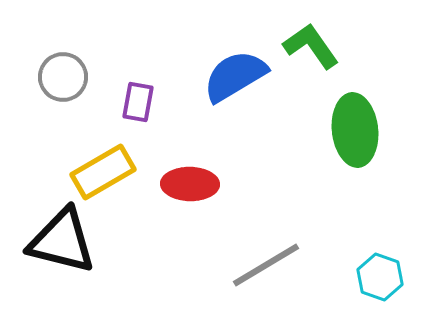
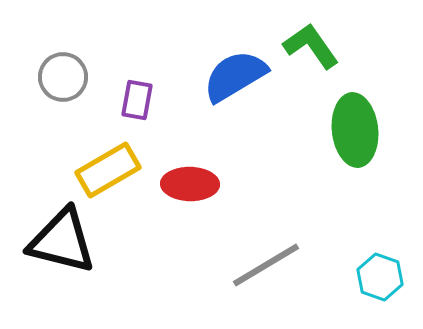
purple rectangle: moved 1 px left, 2 px up
yellow rectangle: moved 5 px right, 2 px up
